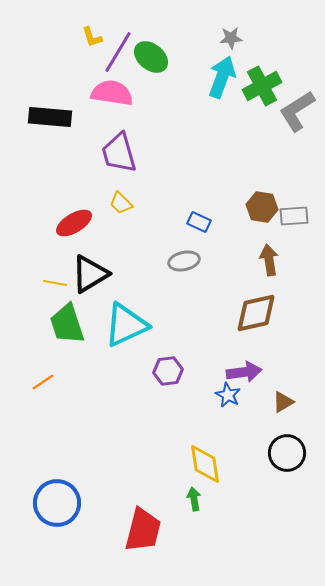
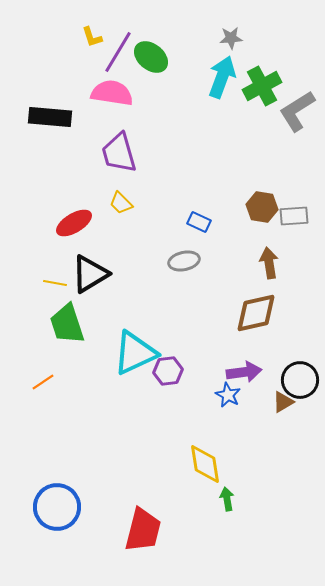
brown arrow: moved 3 px down
cyan triangle: moved 9 px right, 28 px down
black circle: moved 13 px right, 73 px up
green arrow: moved 33 px right
blue circle: moved 4 px down
